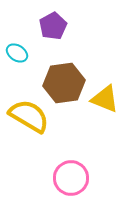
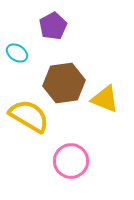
pink circle: moved 17 px up
